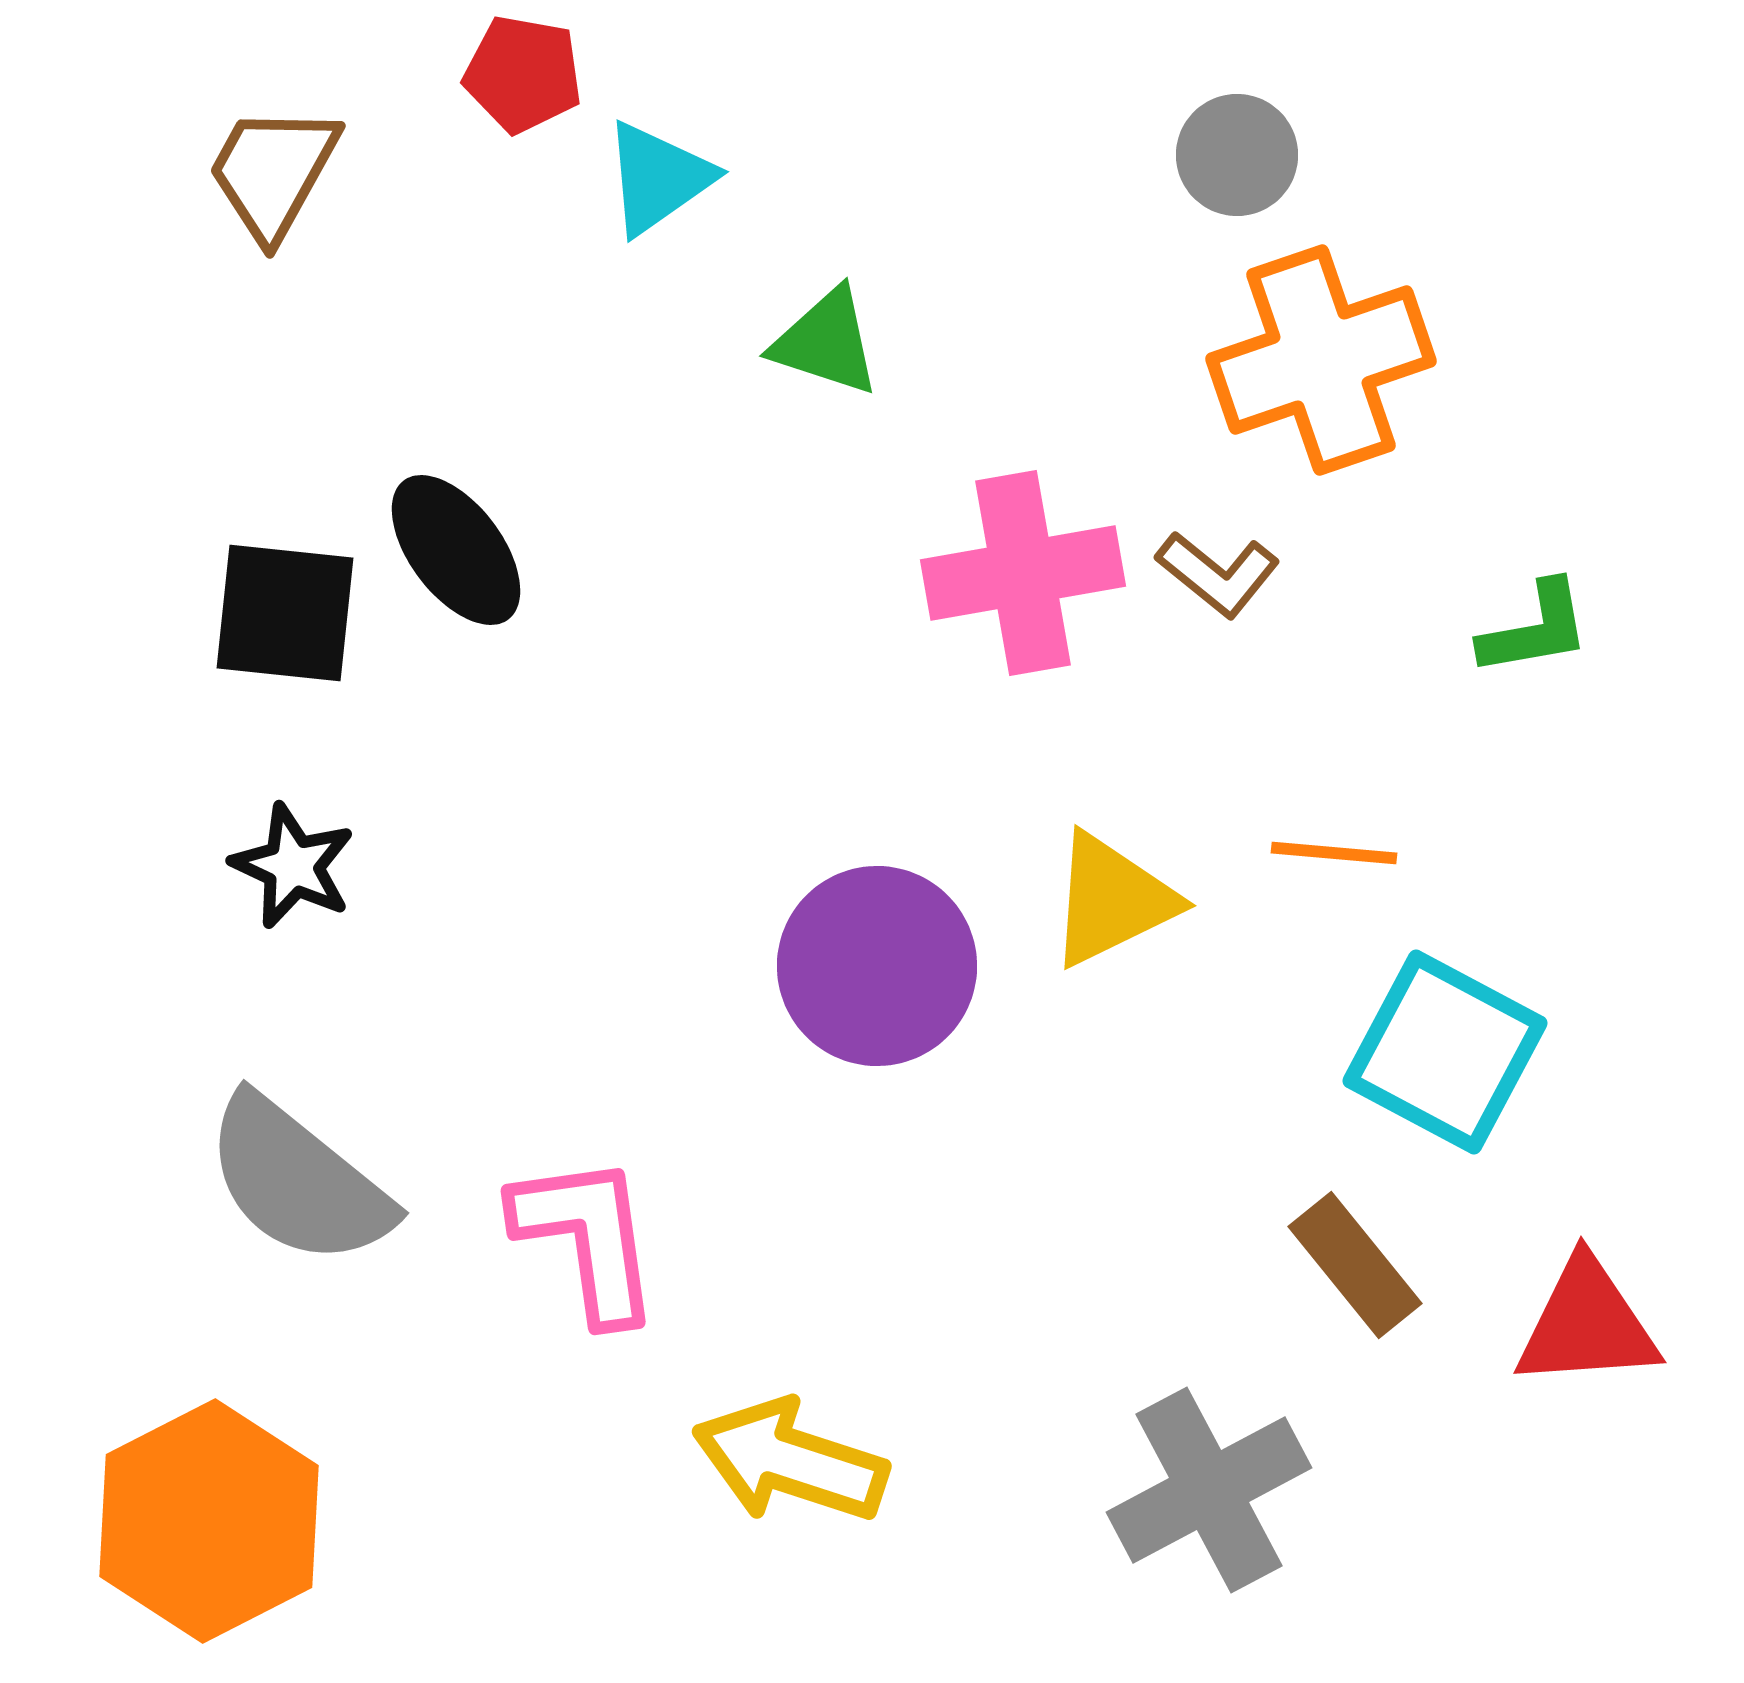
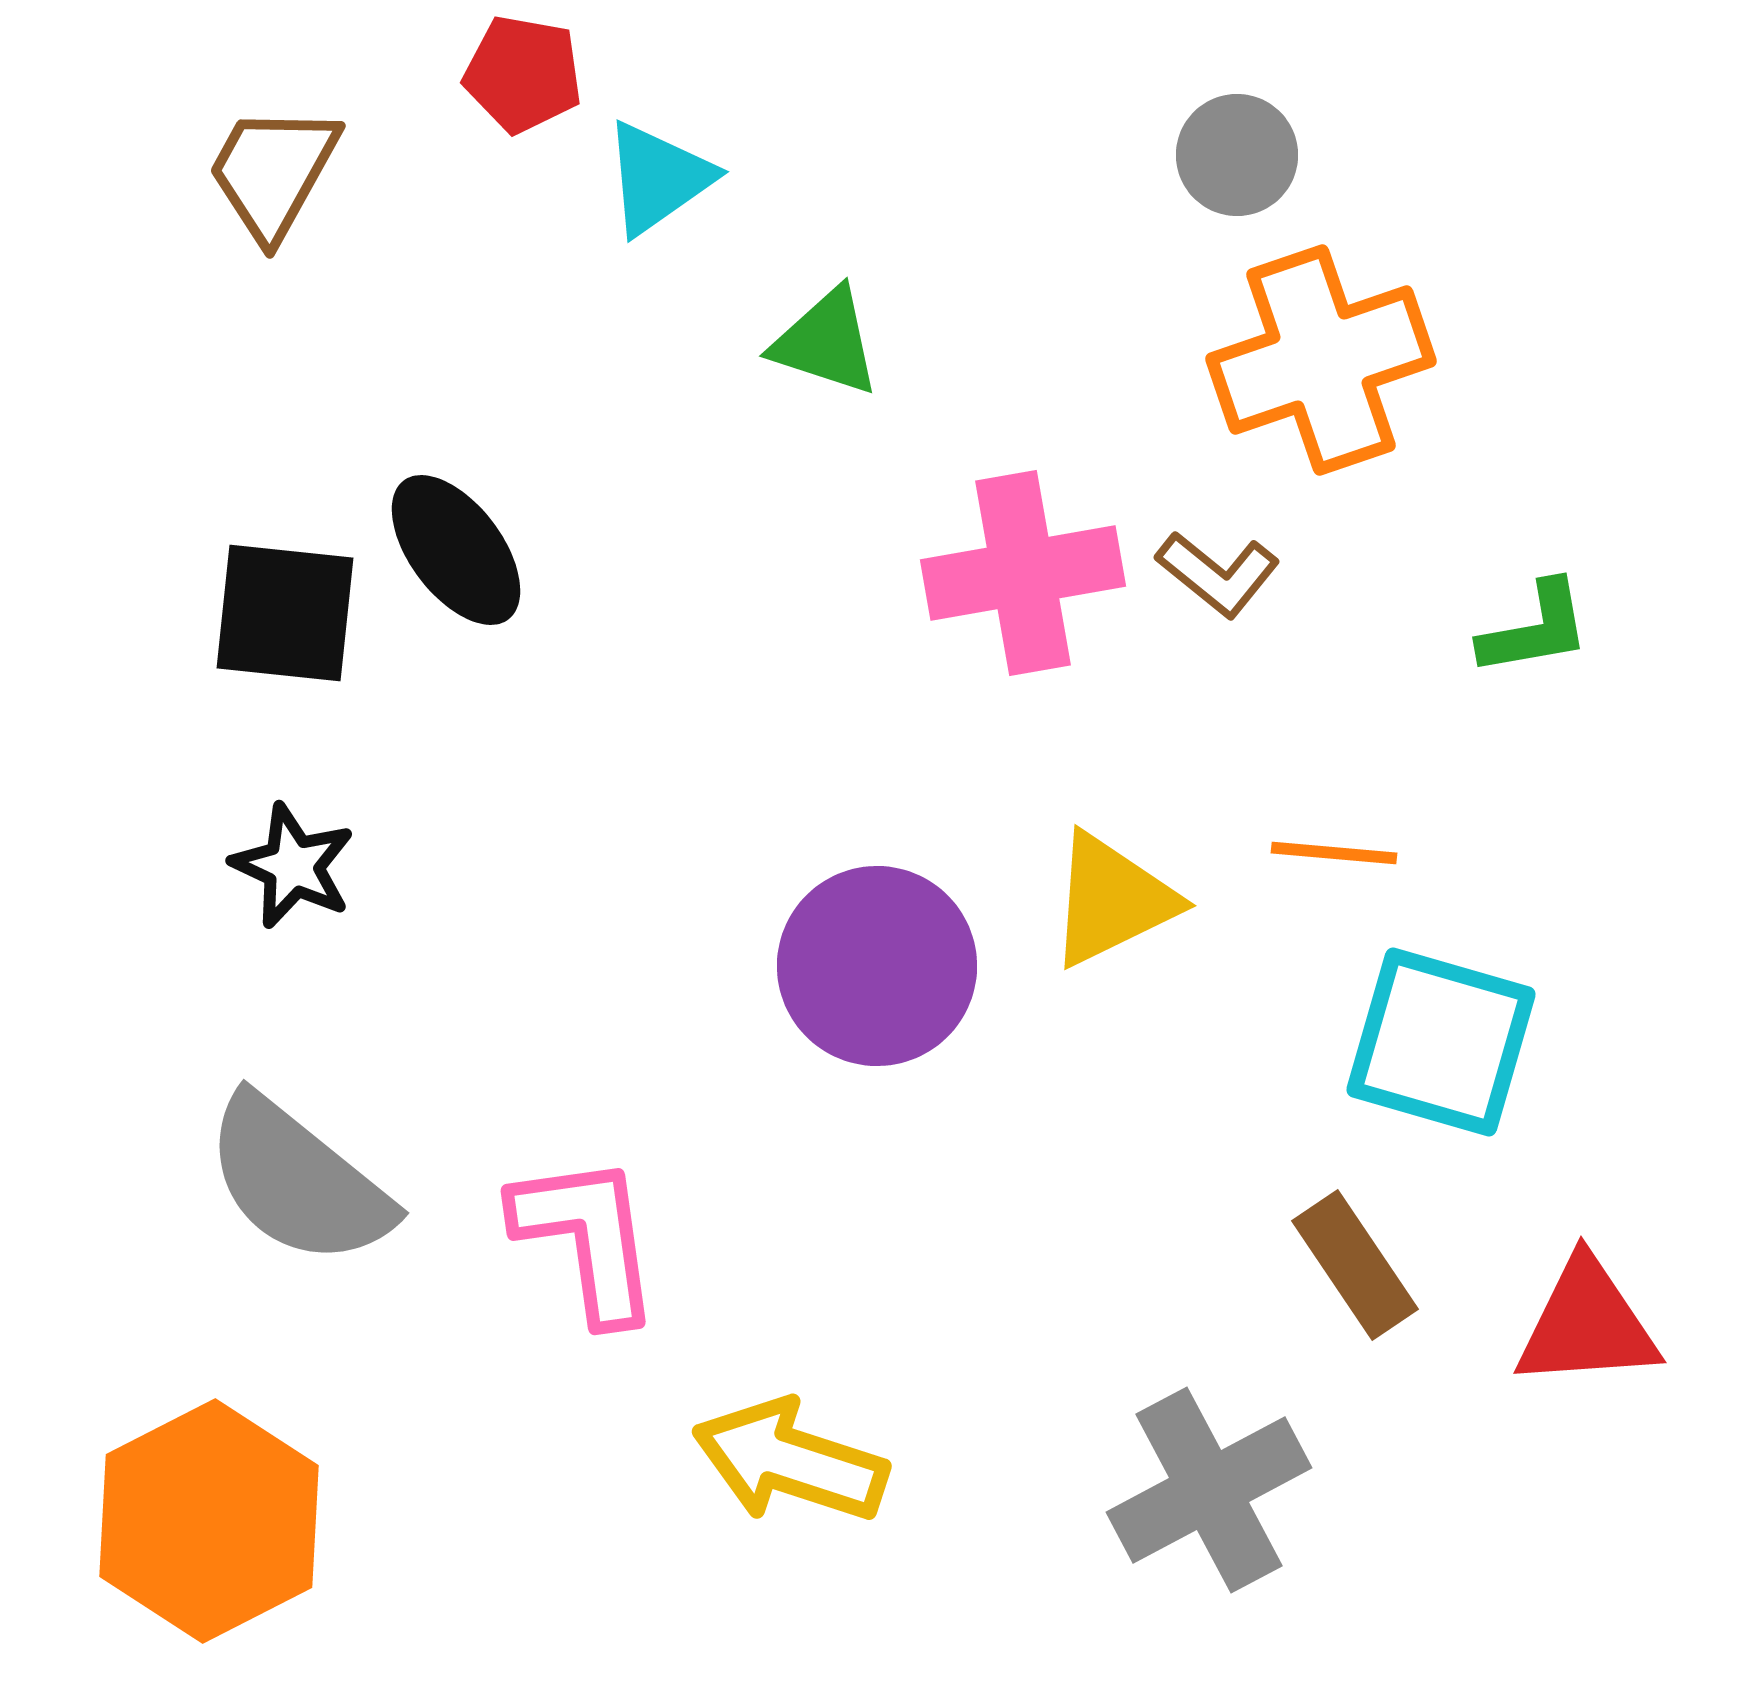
cyan square: moved 4 px left, 10 px up; rotated 12 degrees counterclockwise
brown rectangle: rotated 5 degrees clockwise
